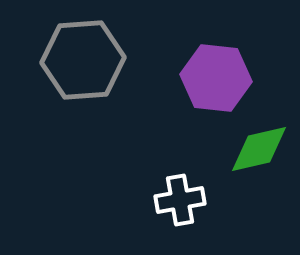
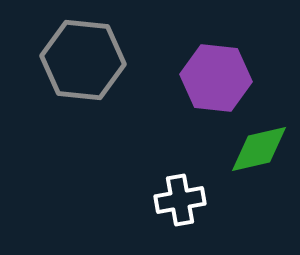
gray hexagon: rotated 10 degrees clockwise
